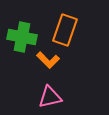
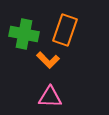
green cross: moved 2 px right, 3 px up
pink triangle: rotated 15 degrees clockwise
